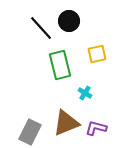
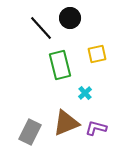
black circle: moved 1 px right, 3 px up
cyan cross: rotated 16 degrees clockwise
